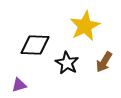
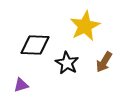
purple triangle: moved 2 px right
